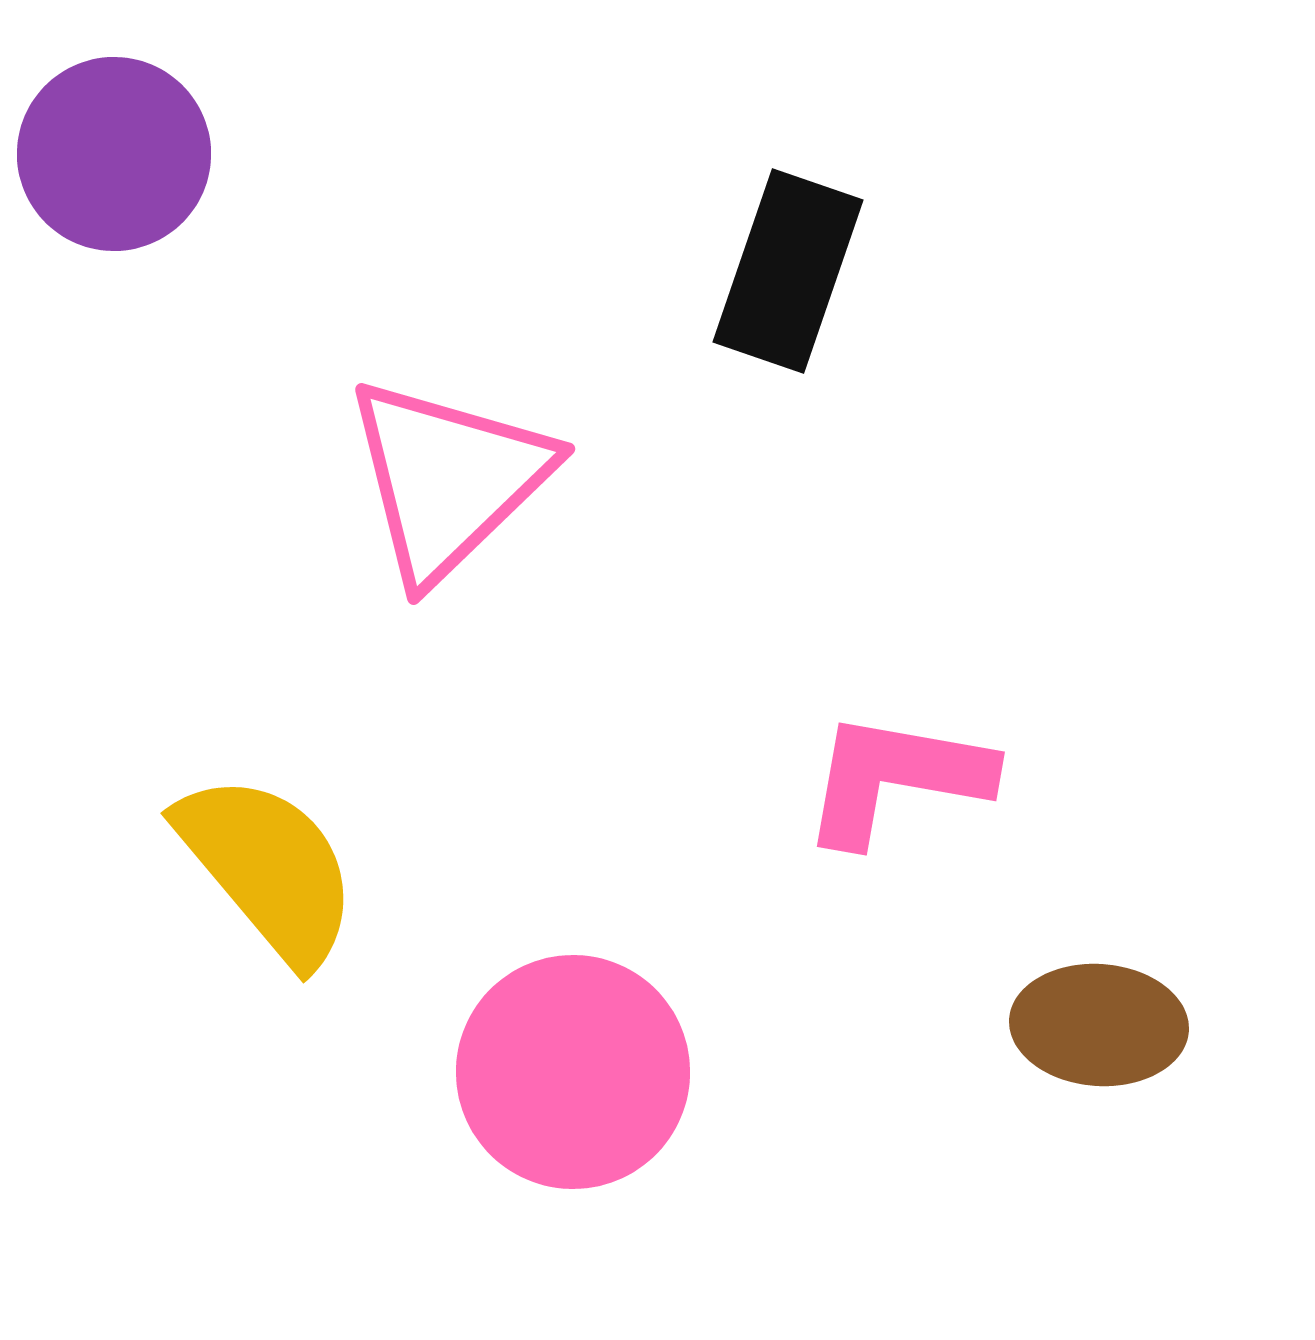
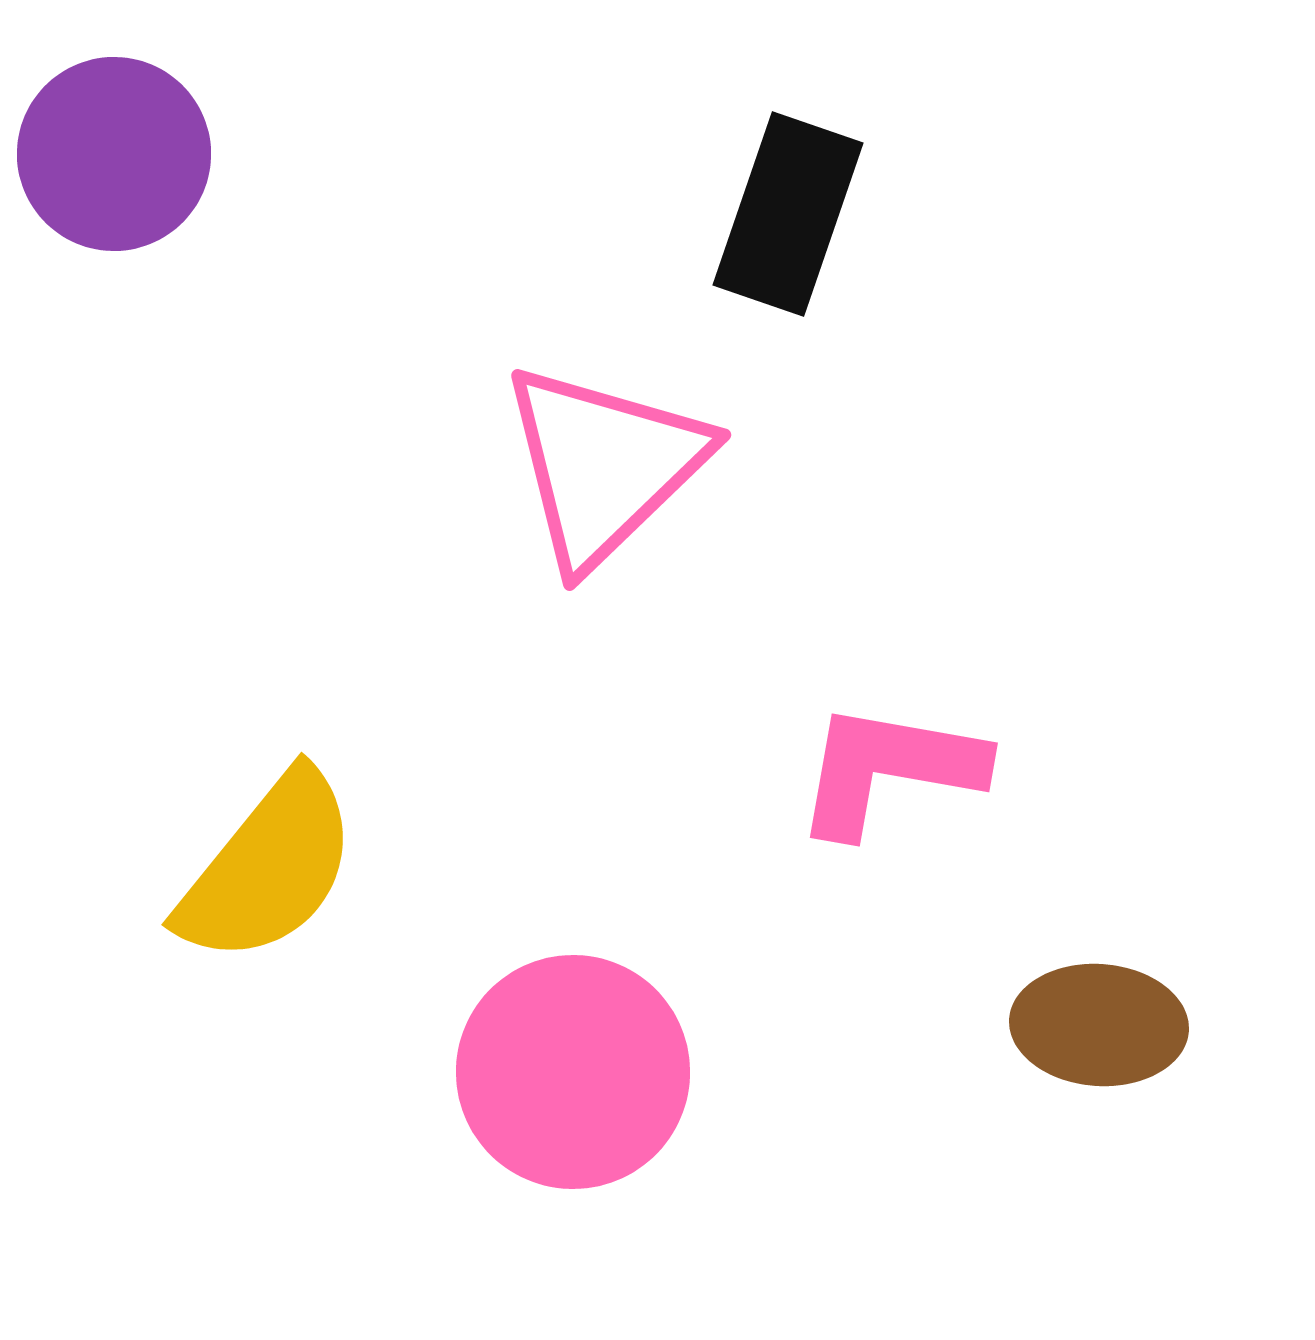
black rectangle: moved 57 px up
pink triangle: moved 156 px right, 14 px up
pink L-shape: moved 7 px left, 9 px up
yellow semicircle: rotated 79 degrees clockwise
